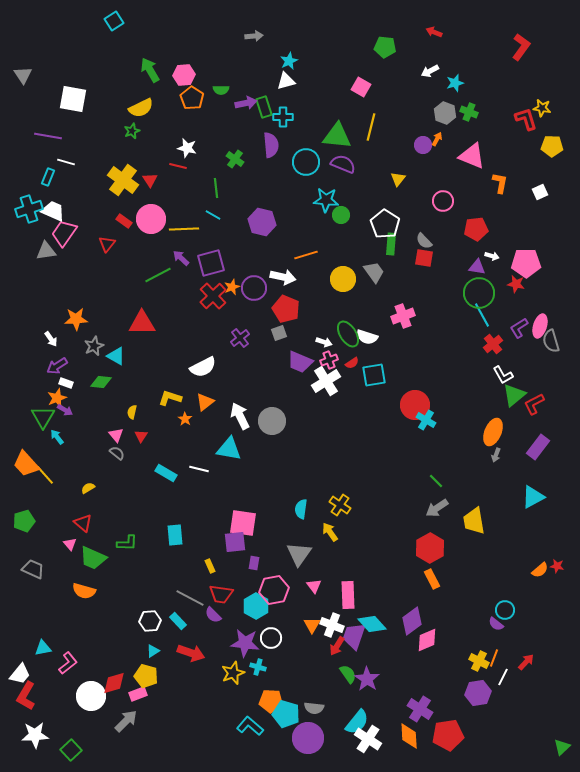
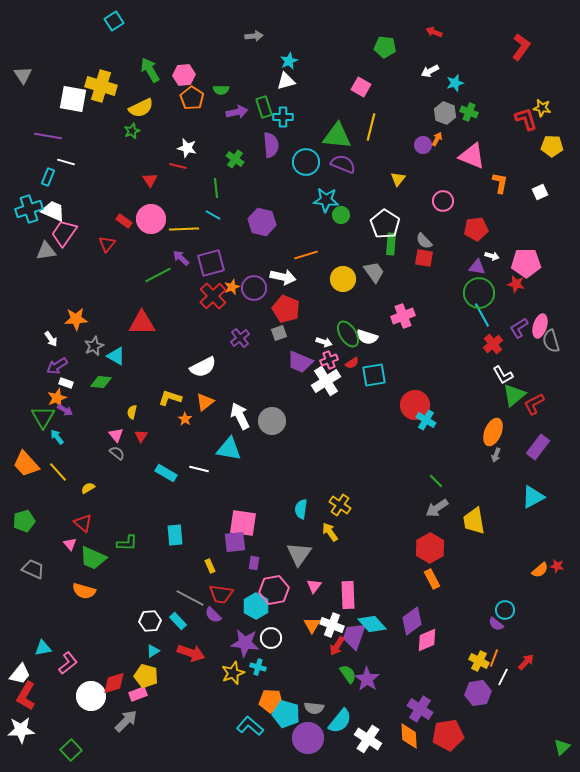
purple arrow at (246, 103): moved 9 px left, 9 px down
yellow cross at (123, 180): moved 22 px left, 94 px up; rotated 20 degrees counterclockwise
yellow line at (45, 475): moved 13 px right, 3 px up
pink triangle at (314, 586): rotated 14 degrees clockwise
cyan semicircle at (357, 722): moved 17 px left, 1 px up
white star at (35, 735): moved 14 px left, 5 px up
